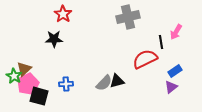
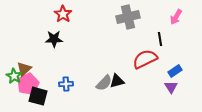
pink arrow: moved 15 px up
black line: moved 1 px left, 3 px up
purple triangle: rotated 24 degrees counterclockwise
black square: moved 1 px left
